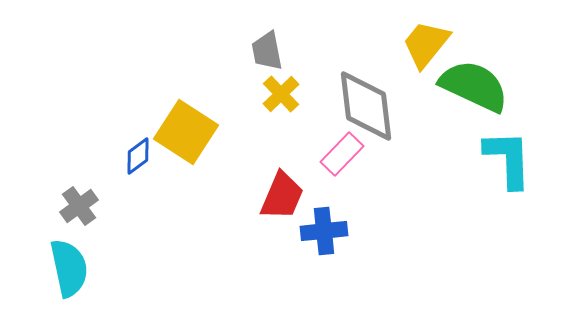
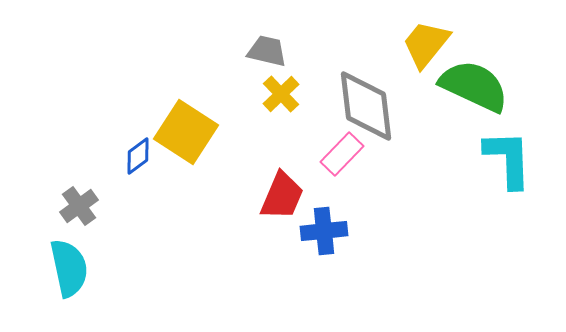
gray trapezoid: rotated 114 degrees clockwise
